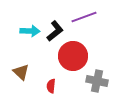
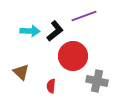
purple line: moved 1 px up
